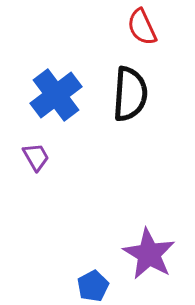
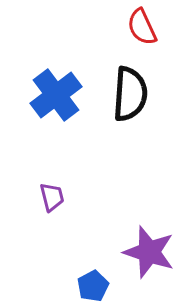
purple trapezoid: moved 16 px right, 40 px down; rotated 16 degrees clockwise
purple star: moved 2 px up; rotated 12 degrees counterclockwise
